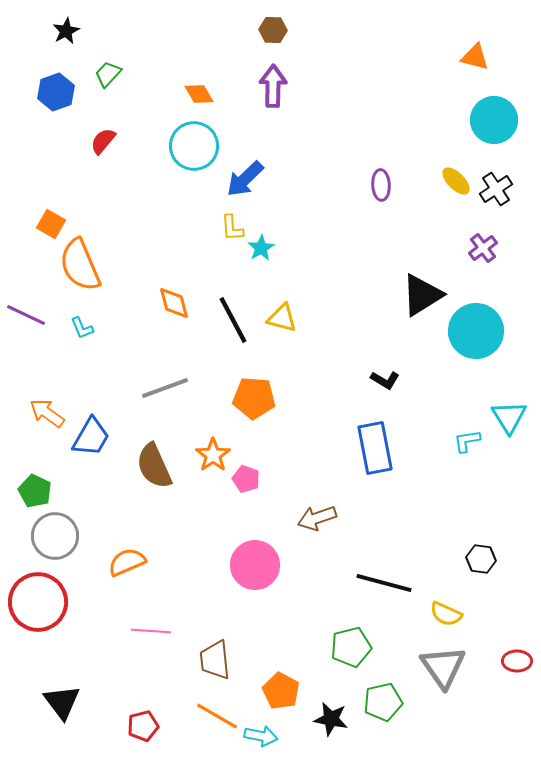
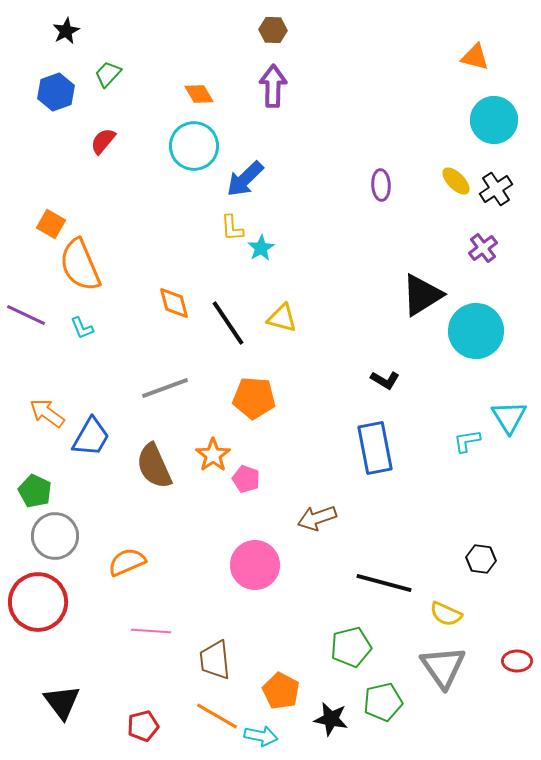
black line at (233, 320): moved 5 px left, 3 px down; rotated 6 degrees counterclockwise
